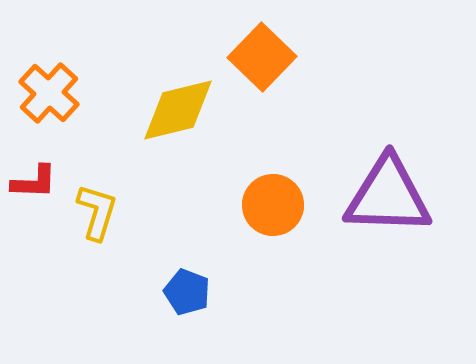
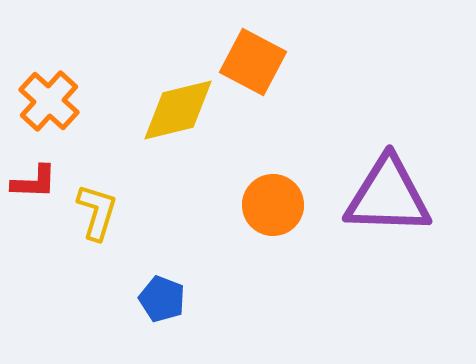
orange square: moved 9 px left, 5 px down; rotated 16 degrees counterclockwise
orange cross: moved 8 px down
blue pentagon: moved 25 px left, 7 px down
